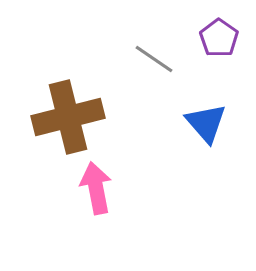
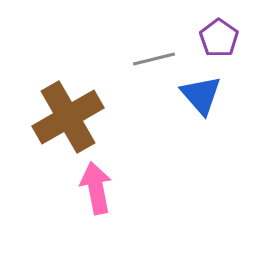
gray line: rotated 48 degrees counterclockwise
brown cross: rotated 16 degrees counterclockwise
blue triangle: moved 5 px left, 28 px up
